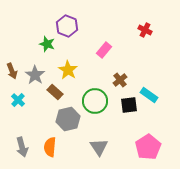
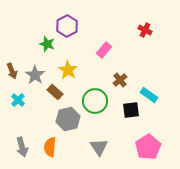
purple hexagon: rotated 10 degrees clockwise
black square: moved 2 px right, 5 px down
